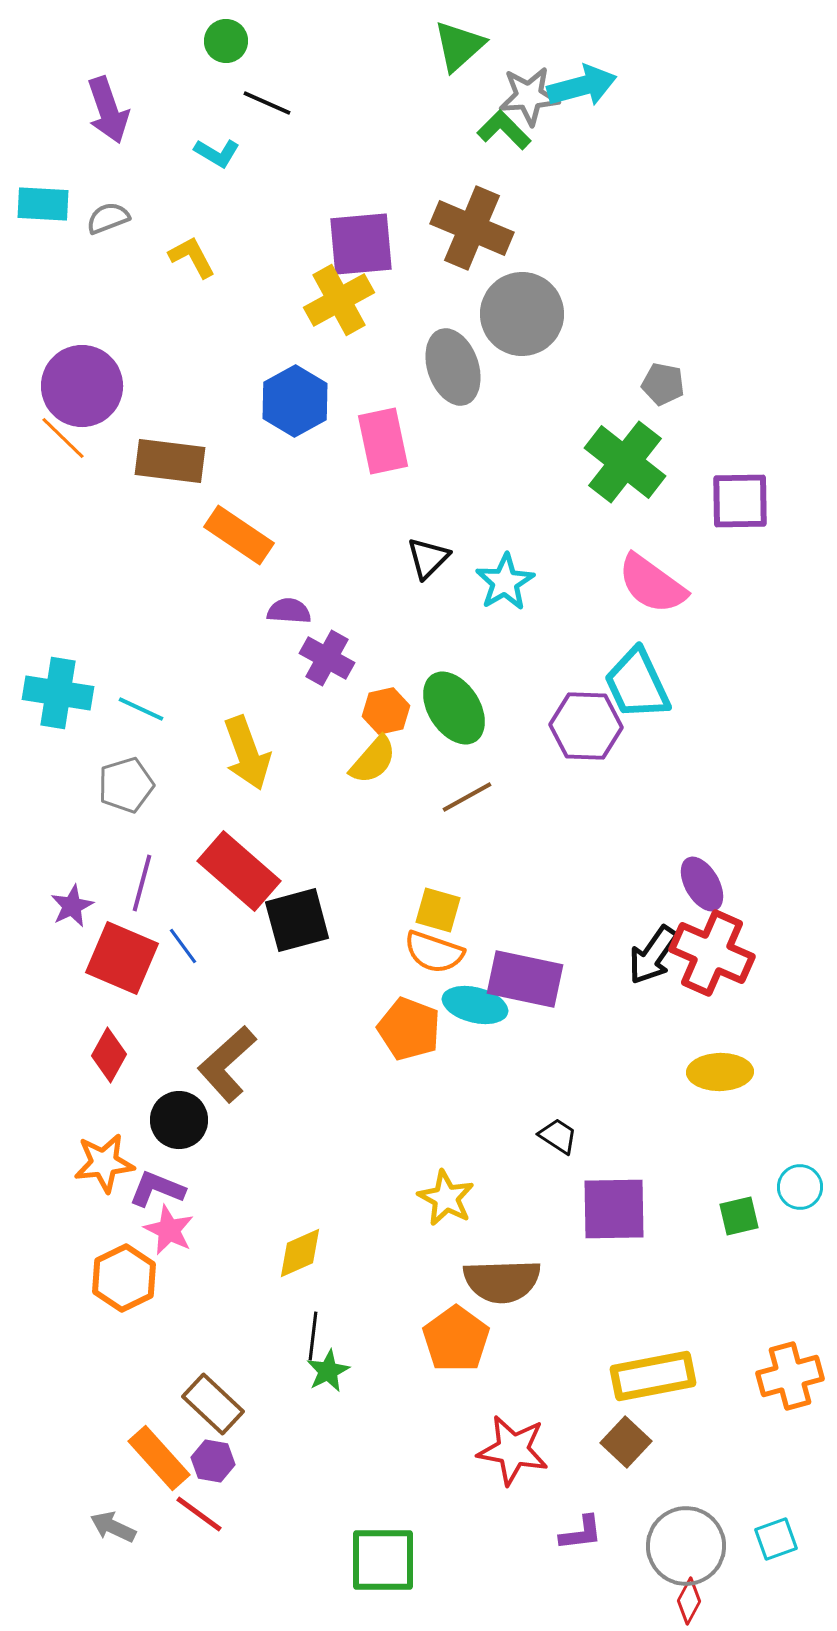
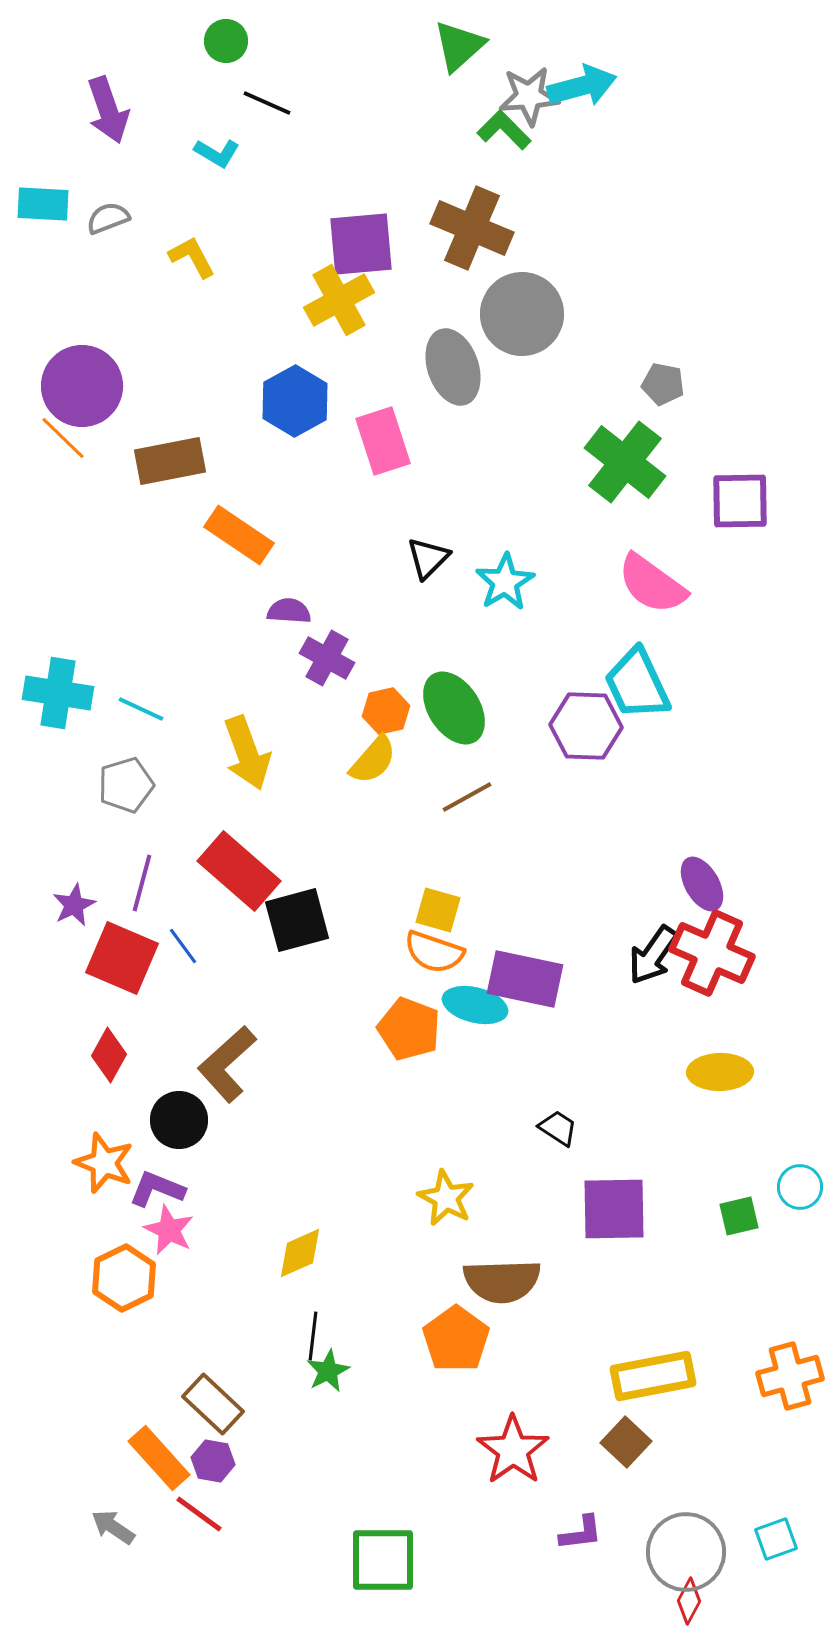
pink rectangle at (383, 441): rotated 6 degrees counterclockwise
brown rectangle at (170, 461): rotated 18 degrees counterclockwise
purple star at (72, 906): moved 2 px right, 1 px up
black trapezoid at (558, 1136): moved 8 px up
orange star at (104, 1163): rotated 28 degrees clockwise
red star at (513, 1450): rotated 26 degrees clockwise
gray arrow at (113, 1527): rotated 9 degrees clockwise
gray circle at (686, 1546): moved 6 px down
